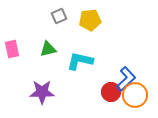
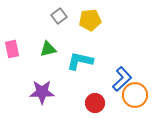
gray square: rotated 14 degrees counterclockwise
blue L-shape: moved 4 px left
red circle: moved 16 px left, 11 px down
